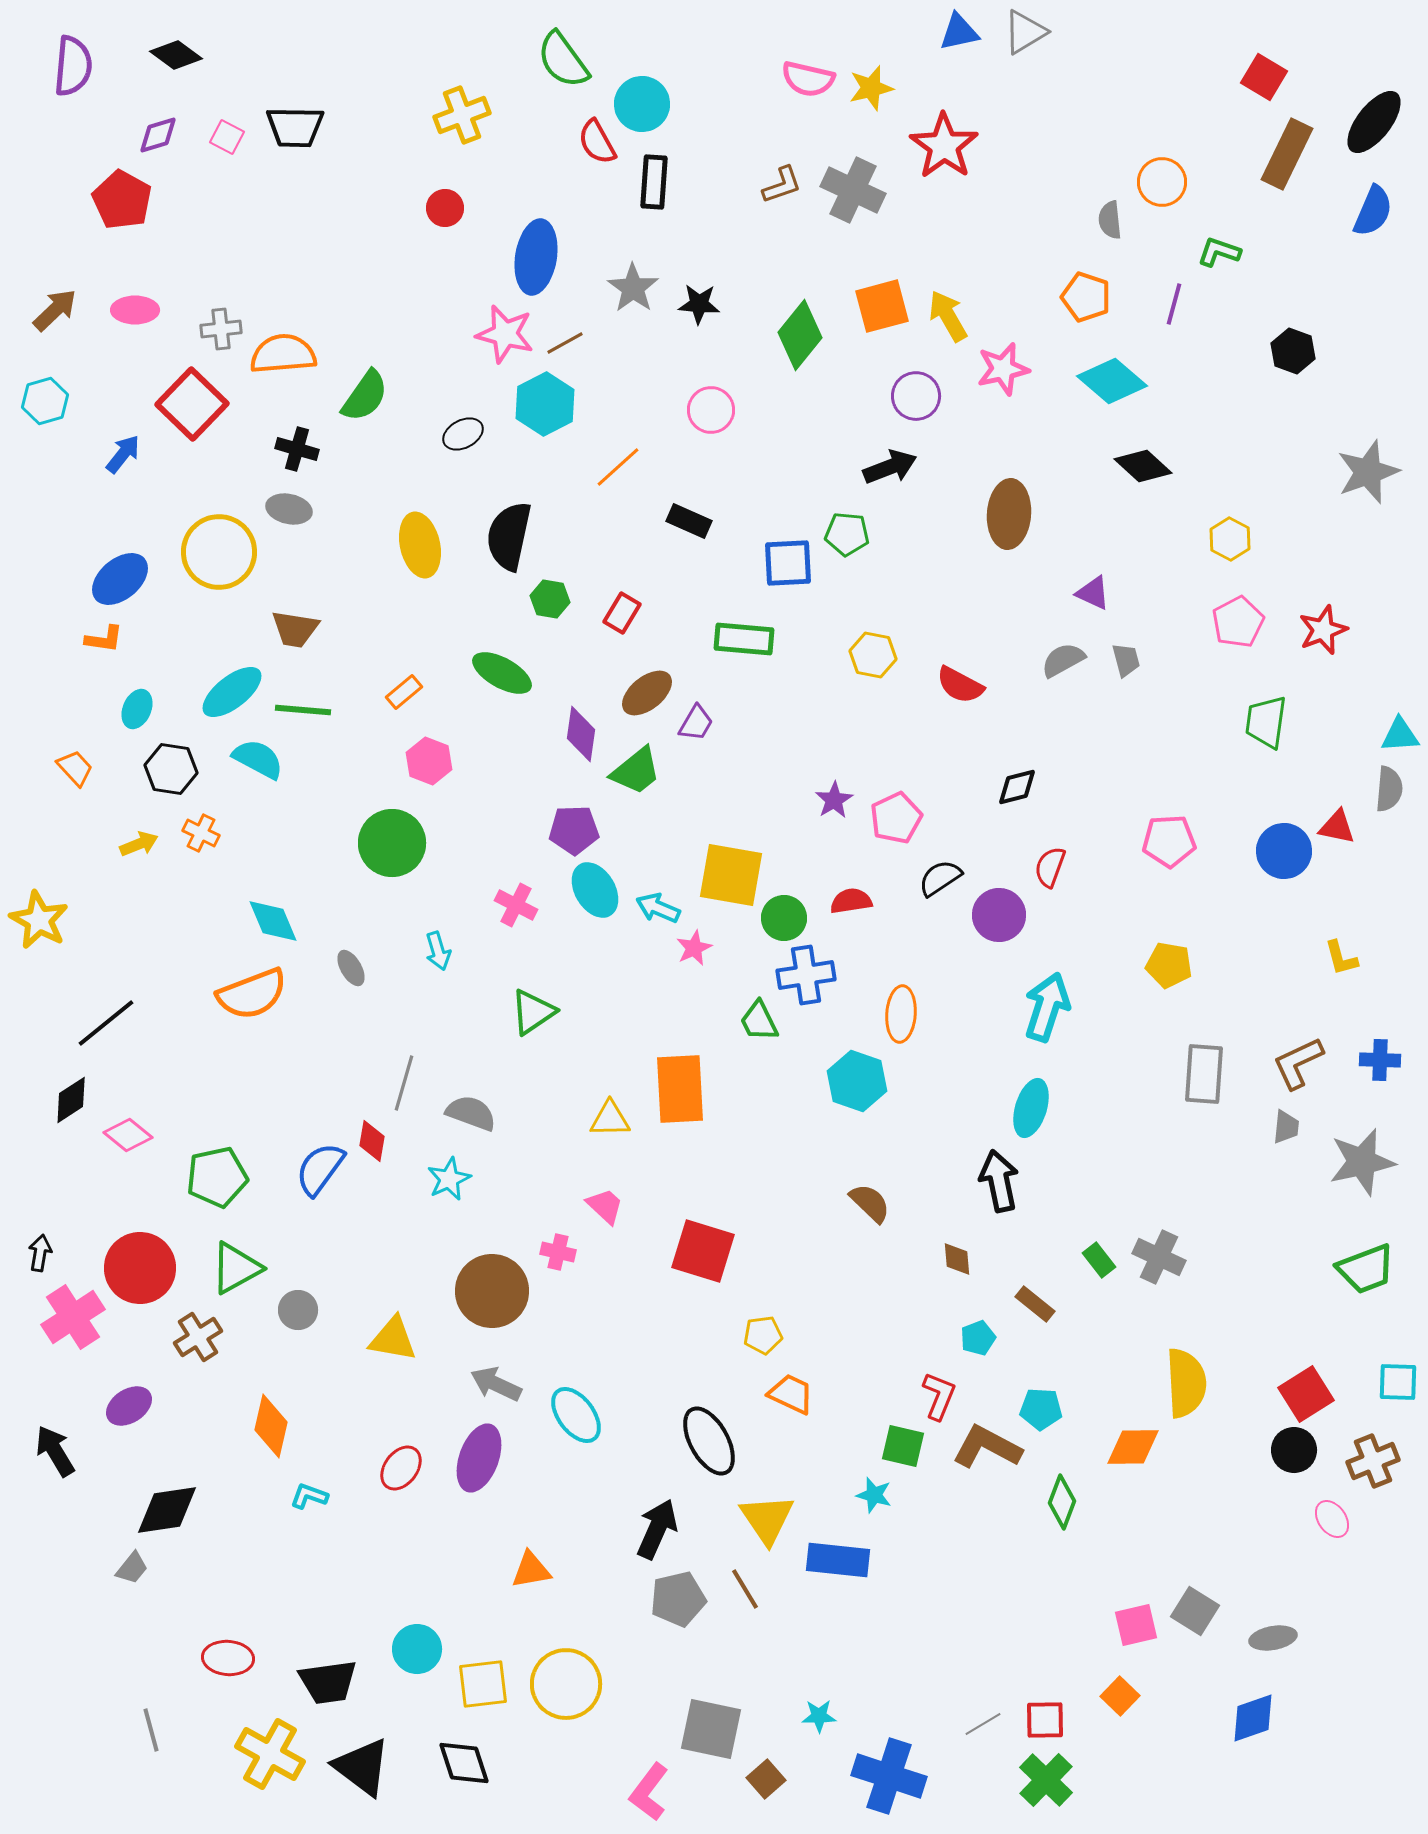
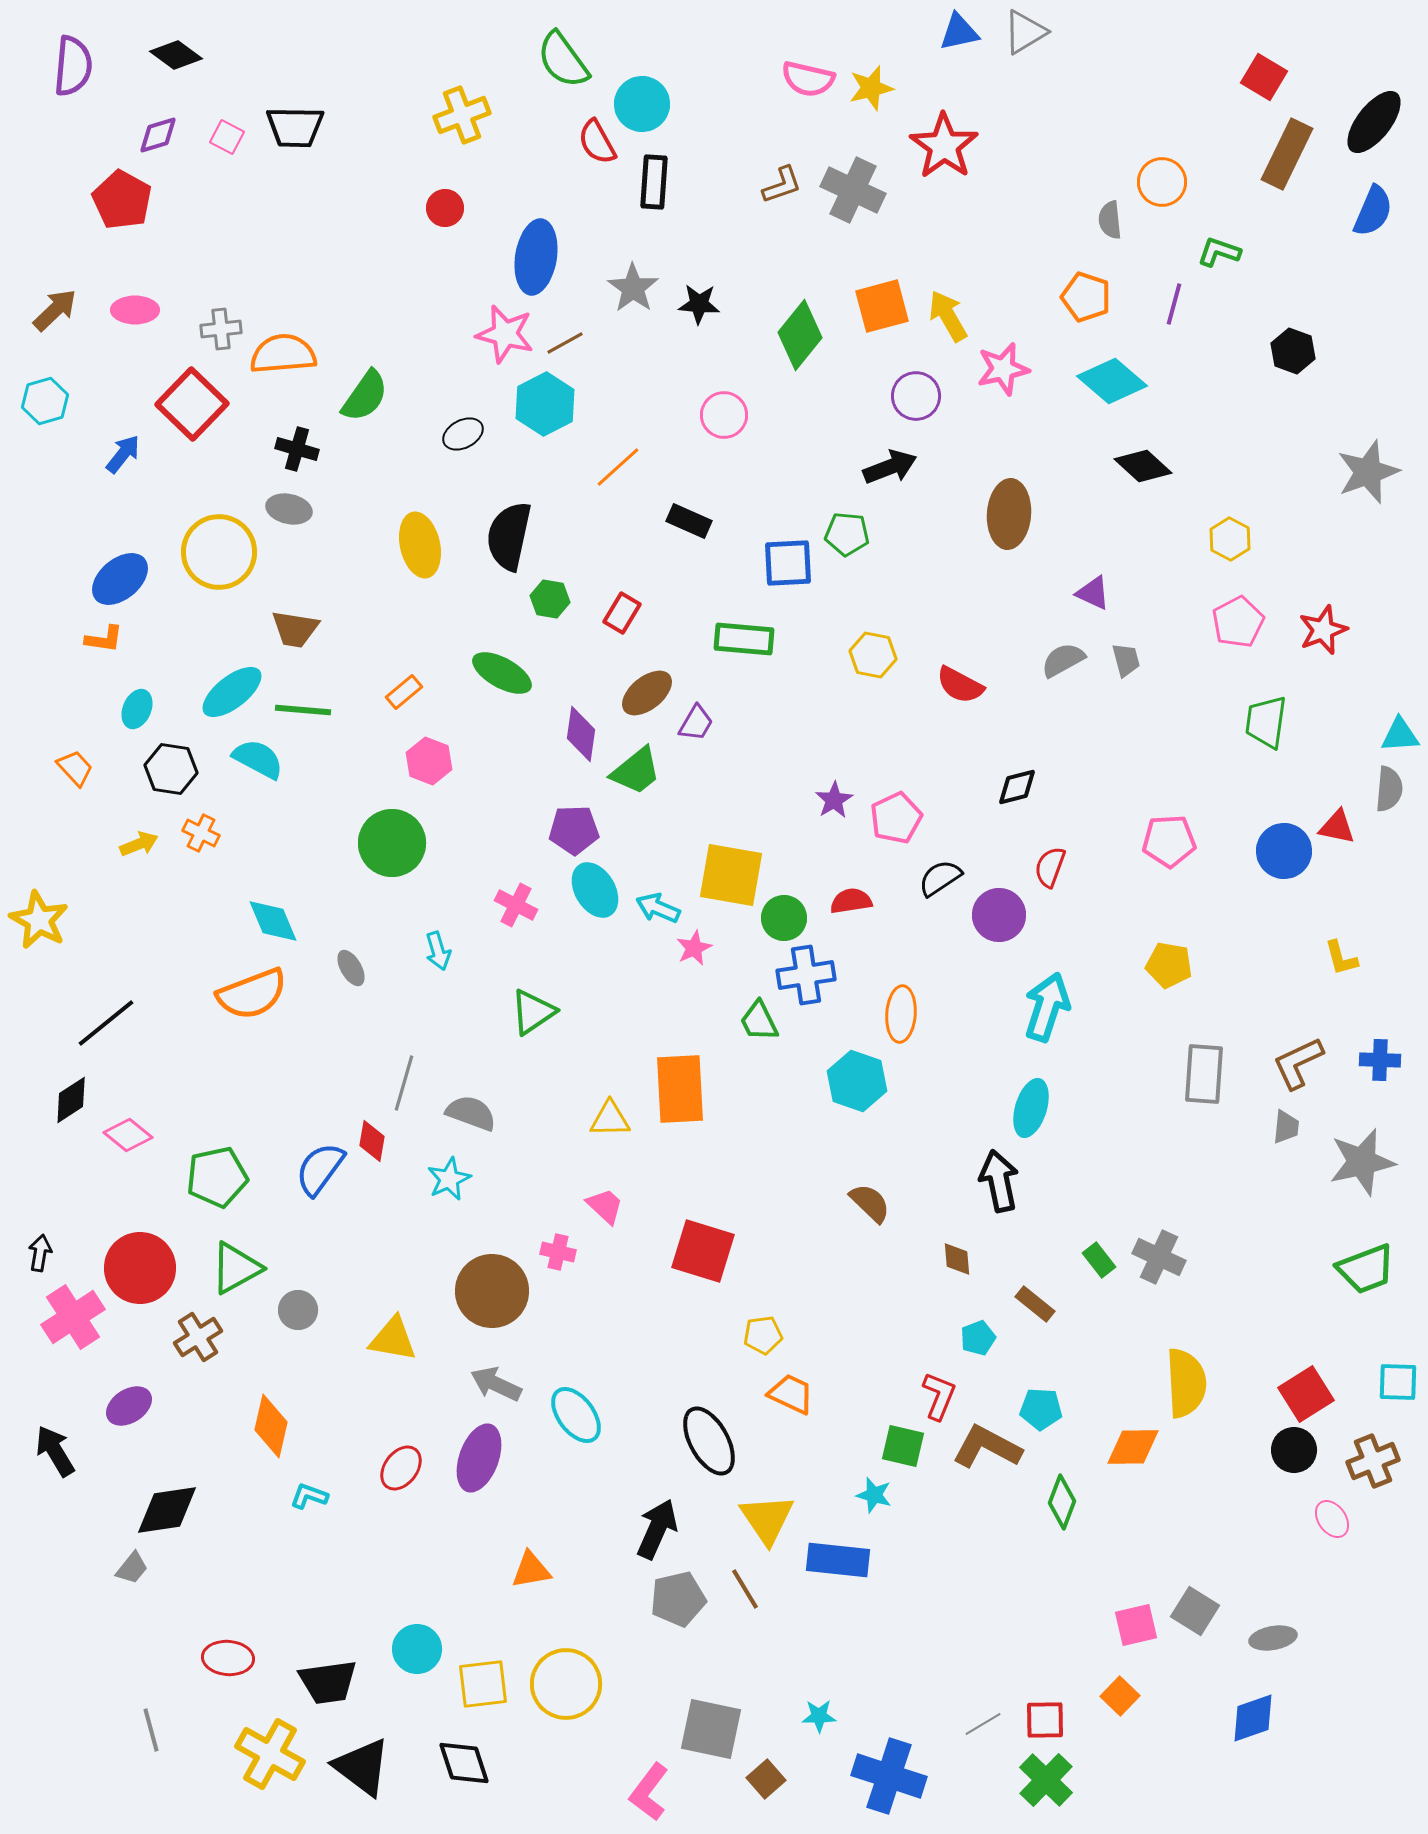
pink circle at (711, 410): moved 13 px right, 5 px down
